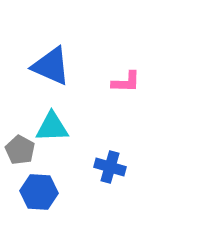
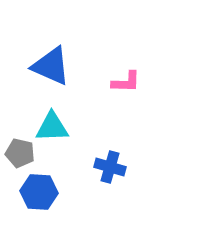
gray pentagon: moved 3 px down; rotated 16 degrees counterclockwise
